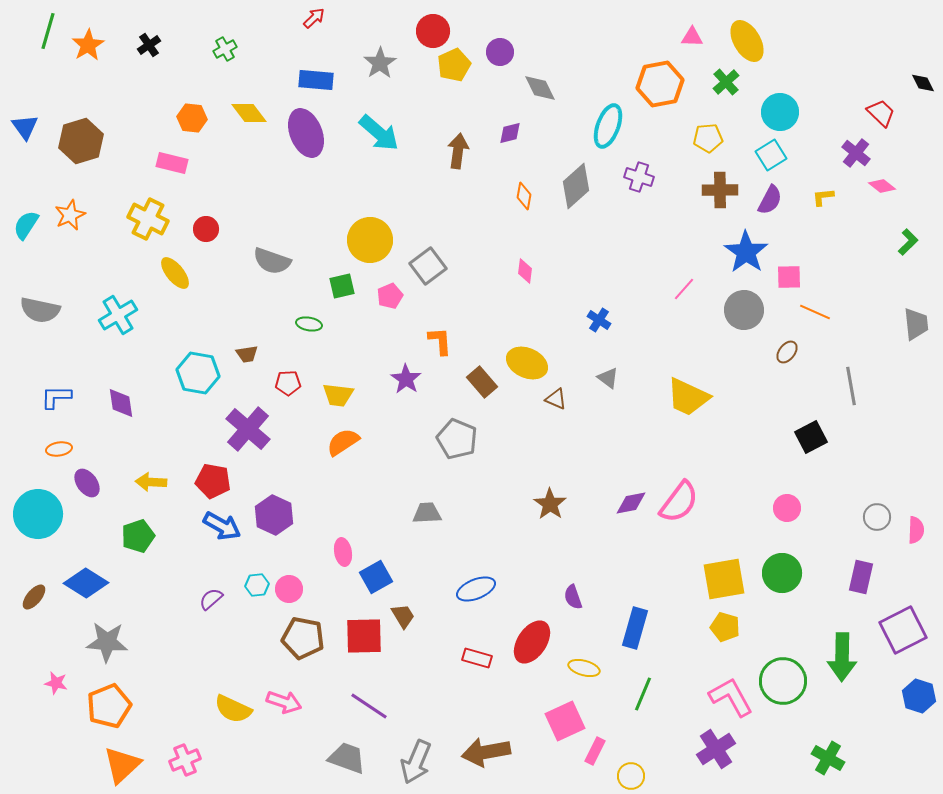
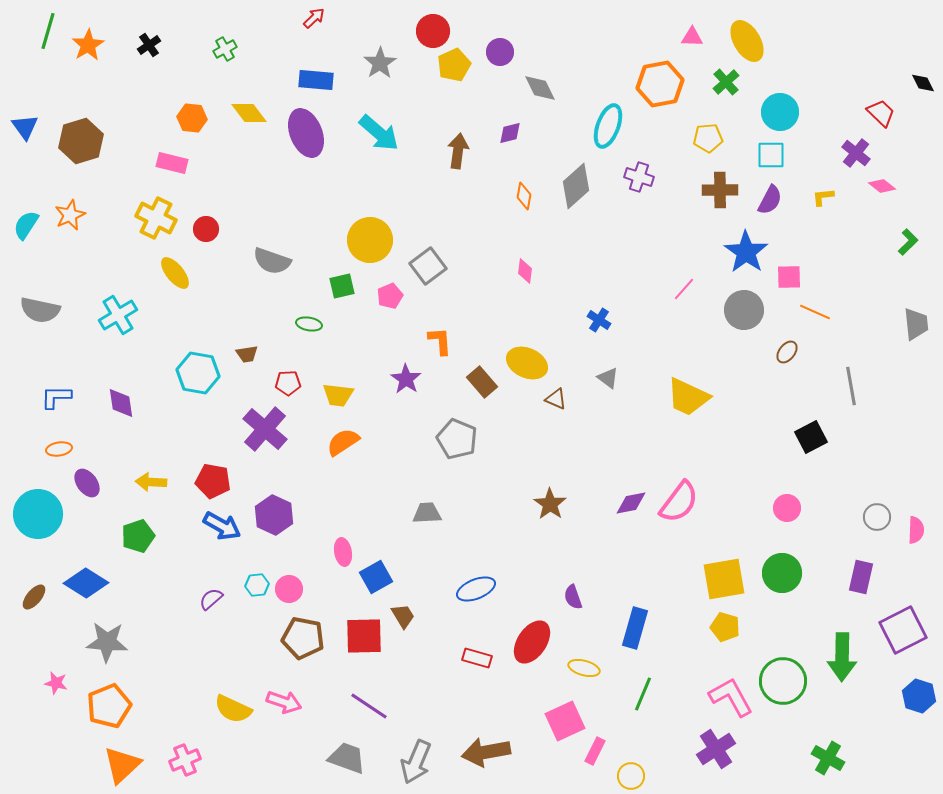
cyan square at (771, 155): rotated 32 degrees clockwise
yellow cross at (148, 219): moved 8 px right, 1 px up
purple cross at (248, 429): moved 17 px right
